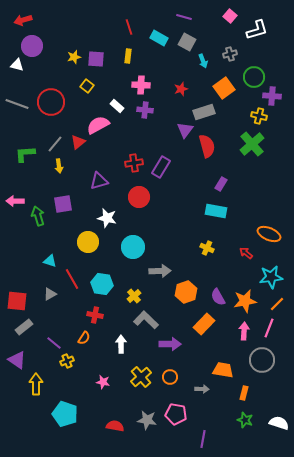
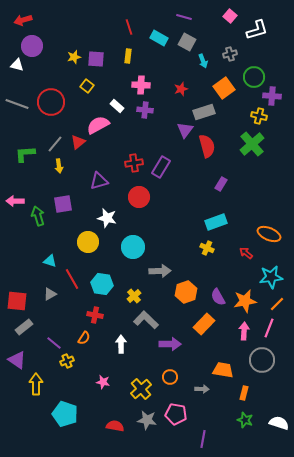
cyan rectangle at (216, 211): moved 11 px down; rotated 30 degrees counterclockwise
yellow cross at (141, 377): moved 12 px down
